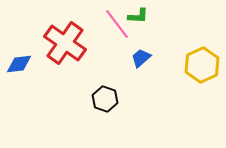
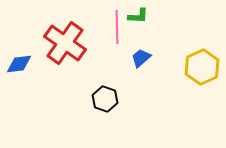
pink line: moved 3 px down; rotated 36 degrees clockwise
yellow hexagon: moved 2 px down
